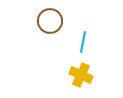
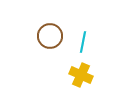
brown circle: moved 15 px down
